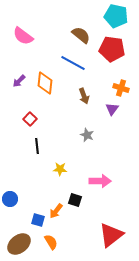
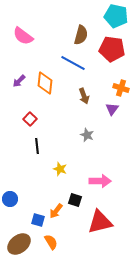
brown semicircle: rotated 66 degrees clockwise
yellow star: rotated 16 degrees clockwise
red triangle: moved 11 px left, 13 px up; rotated 24 degrees clockwise
